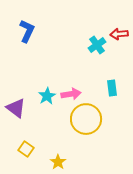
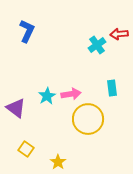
yellow circle: moved 2 px right
